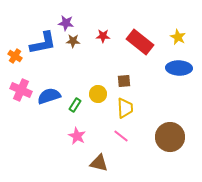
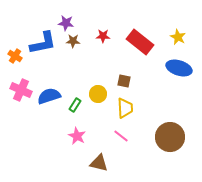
blue ellipse: rotated 15 degrees clockwise
brown square: rotated 16 degrees clockwise
